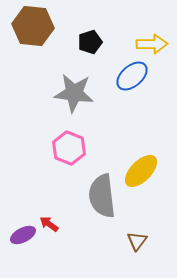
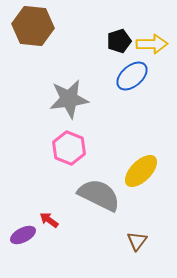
black pentagon: moved 29 px right, 1 px up
gray star: moved 5 px left, 6 px down; rotated 15 degrees counterclockwise
gray semicircle: moved 3 px left, 1 px up; rotated 123 degrees clockwise
red arrow: moved 4 px up
